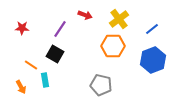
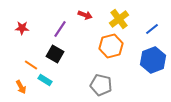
orange hexagon: moved 2 px left; rotated 15 degrees counterclockwise
cyan rectangle: rotated 48 degrees counterclockwise
